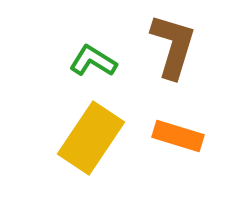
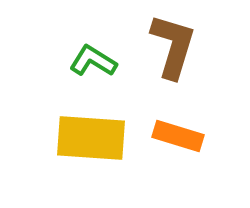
yellow rectangle: rotated 60 degrees clockwise
